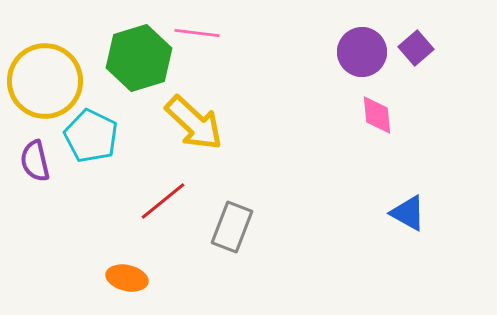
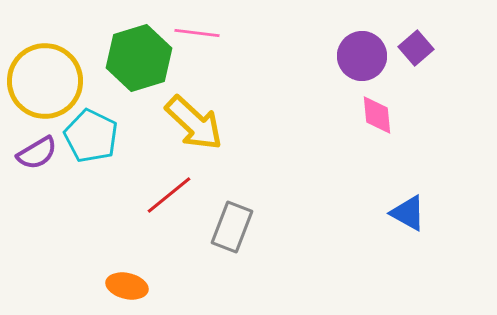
purple circle: moved 4 px down
purple semicircle: moved 2 px right, 8 px up; rotated 108 degrees counterclockwise
red line: moved 6 px right, 6 px up
orange ellipse: moved 8 px down
